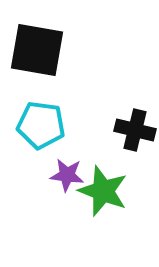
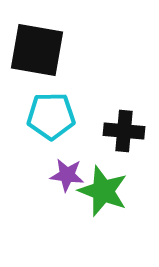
cyan pentagon: moved 10 px right, 9 px up; rotated 9 degrees counterclockwise
black cross: moved 11 px left, 1 px down; rotated 9 degrees counterclockwise
